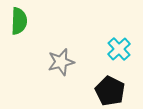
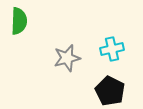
cyan cross: moved 7 px left; rotated 30 degrees clockwise
gray star: moved 6 px right, 4 px up
